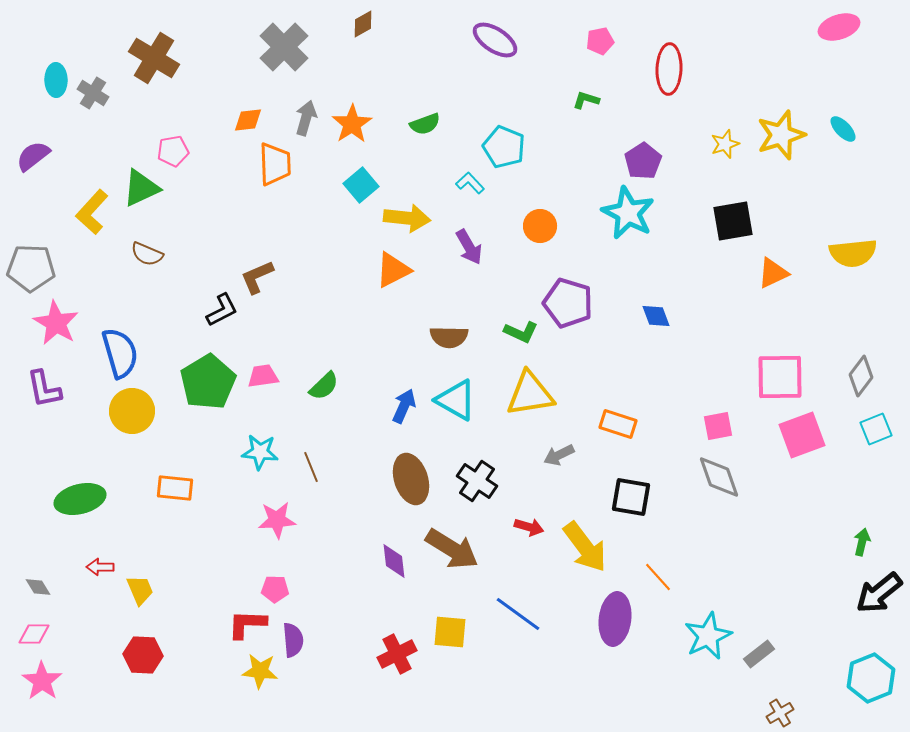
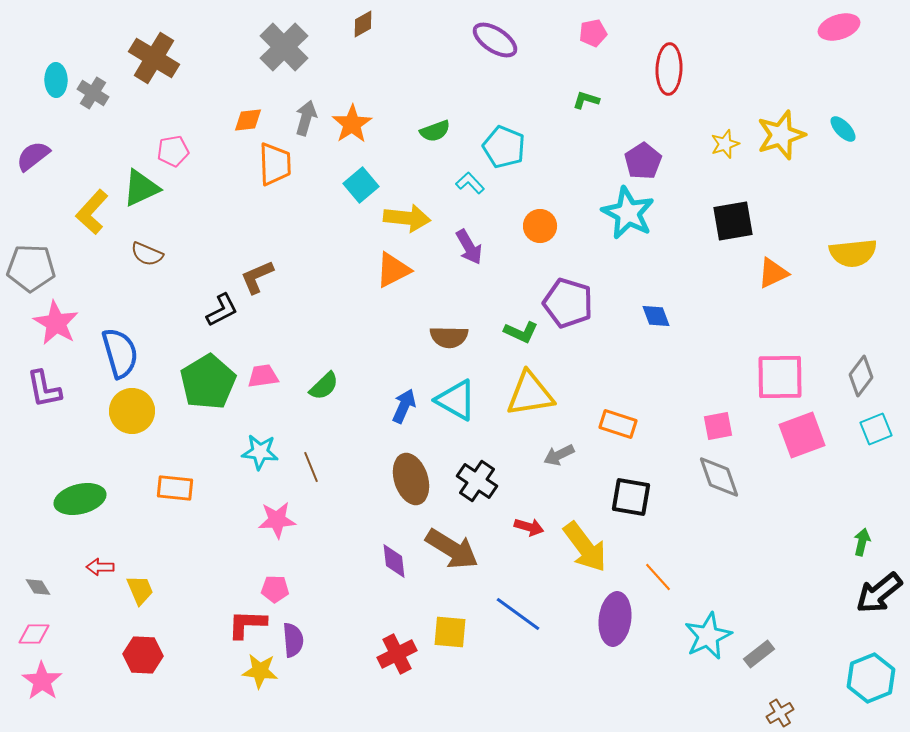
pink pentagon at (600, 41): moved 7 px left, 8 px up
green semicircle at (425, 124): moved 10 px right, 7 px down
